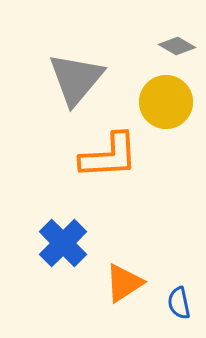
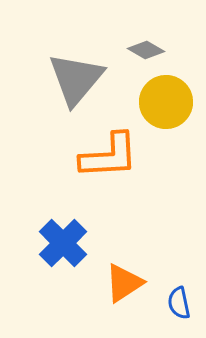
gray diamond: moved 31 px left, 4 px down
